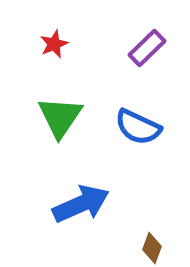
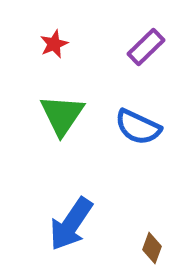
purple rectangle: moved 1 px left, 1 px up
green triangle: moved 2 px right, 2 px up
blue arrow: moved 10 px left, 20 px down; rotated 148 degrees clockwise
